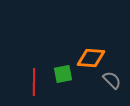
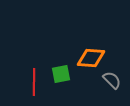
green square: moved 2 px left
